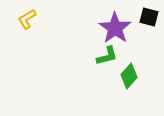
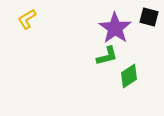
green diamond: rotated 15 degrees clockwise
